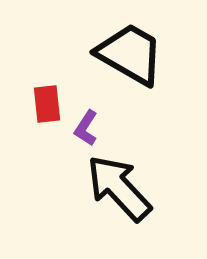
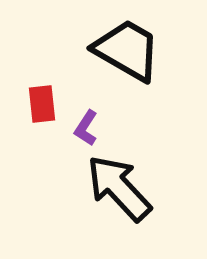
black trapezoid: moved 3 px left, 4 px up
red rectangle: moved 5 px left
